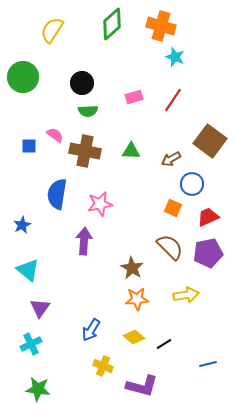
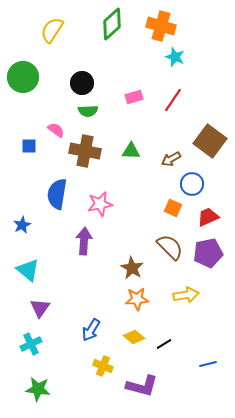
pink semicircle: moved 1 px right, 5 px up
